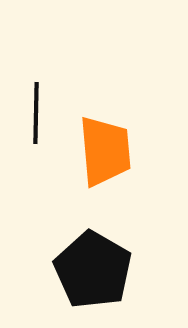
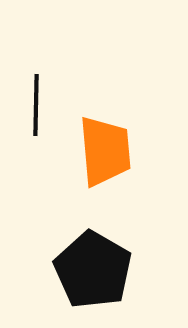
black line: moved 8 px up
